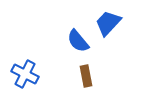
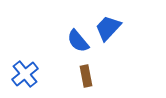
blue trapezoid: moved 5 px down
blue cross: rotated 24 degrees clockwise
